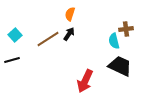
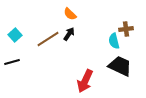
orange semicircle: rotated 64 degrees counterclockwise
black line: moved 2 px down
